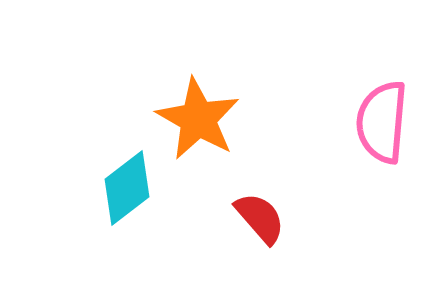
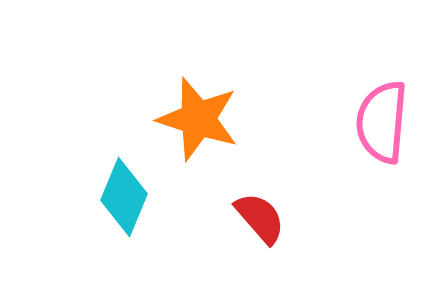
orange star: rotated 12 degrees counterclockwise
cyan diamond: moved 3 px left, 9 px down; rotated 30 degrees counterclockwise
